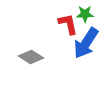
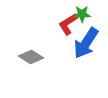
green star: moved 3 px left
red L-shape: rotated 110 degrees counterclockwise
